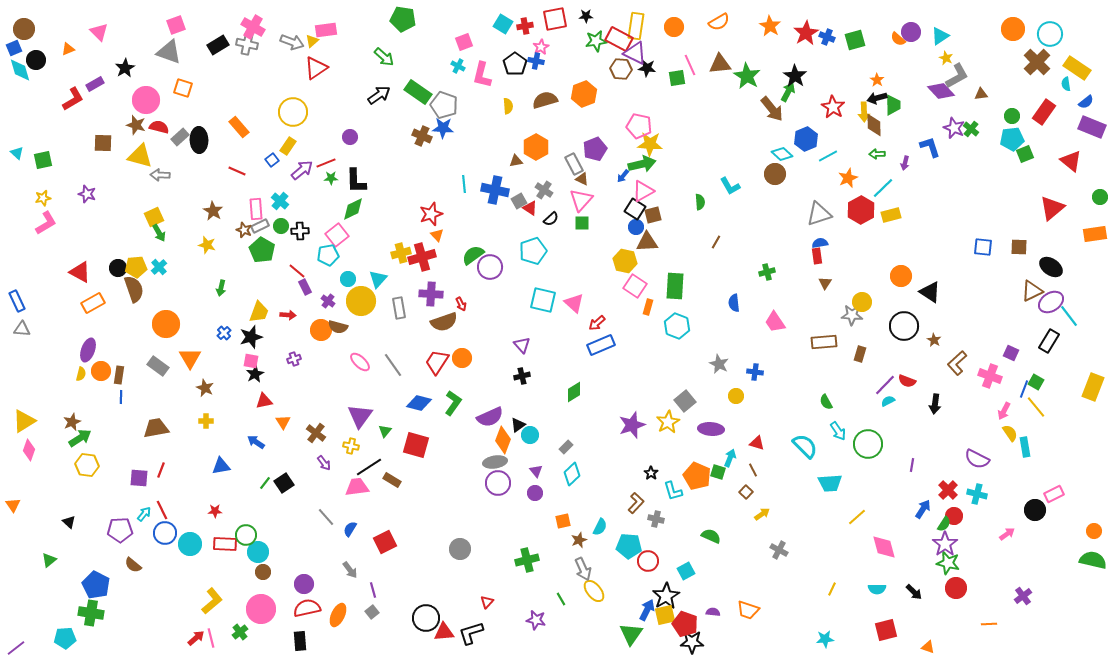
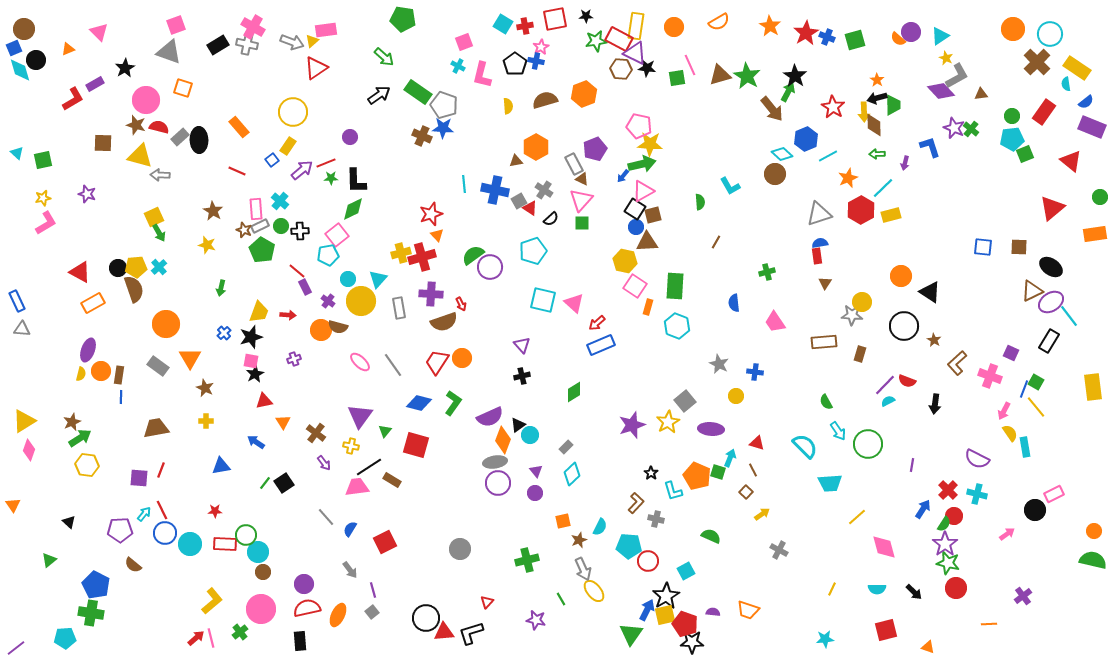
brown triangle at (720, 64): moved 11 px down; rotated 10 degrees counterclockwise
yellow rectangle at (1093, 387): rotated 28 degrees counterclockwise
